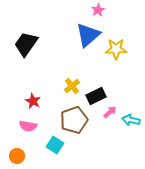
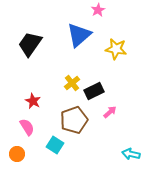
blue triangle: moved 9 px left
black trapezoid: moved 4 px right
yellow star: rotated 10 degrees clockwise
yellow cross: moved 3 px up
black rectangle: moved 2 px left, 5 px up
cyan arrow: moved 34 px down
pink semicircle: moved 1 px left, 1 px down; rotated 132 degrees counterclockwise
orange circle: moved 2 px up
